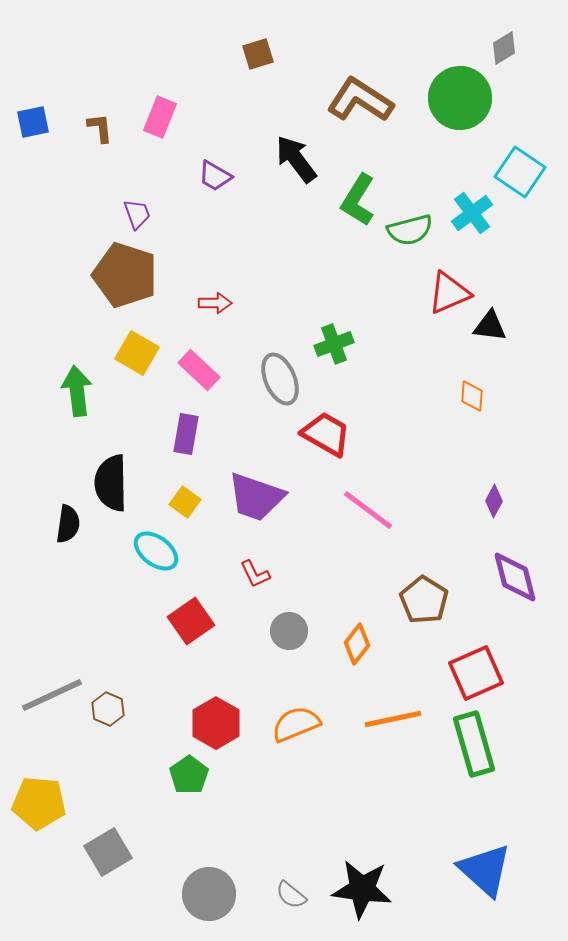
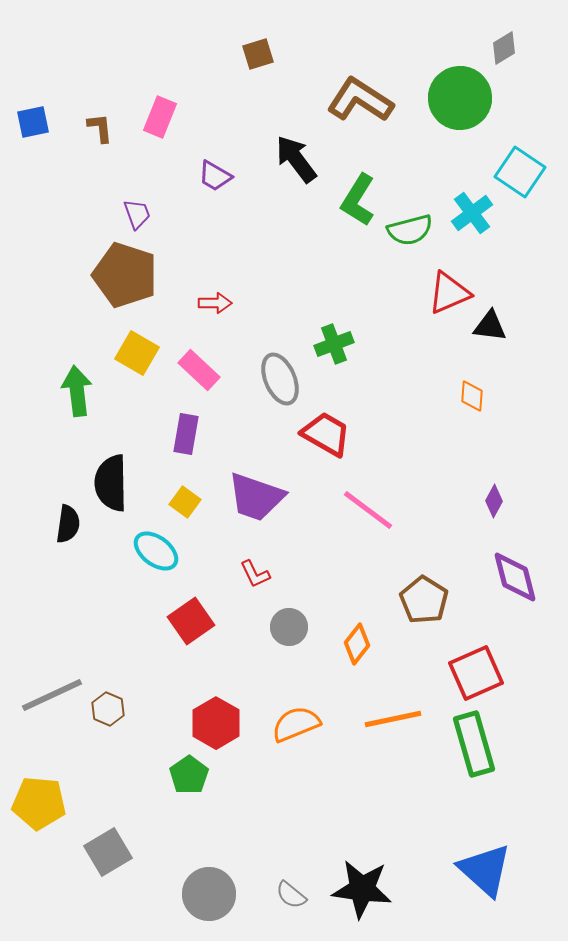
gray circle at (289, 631): moved 4 px up
